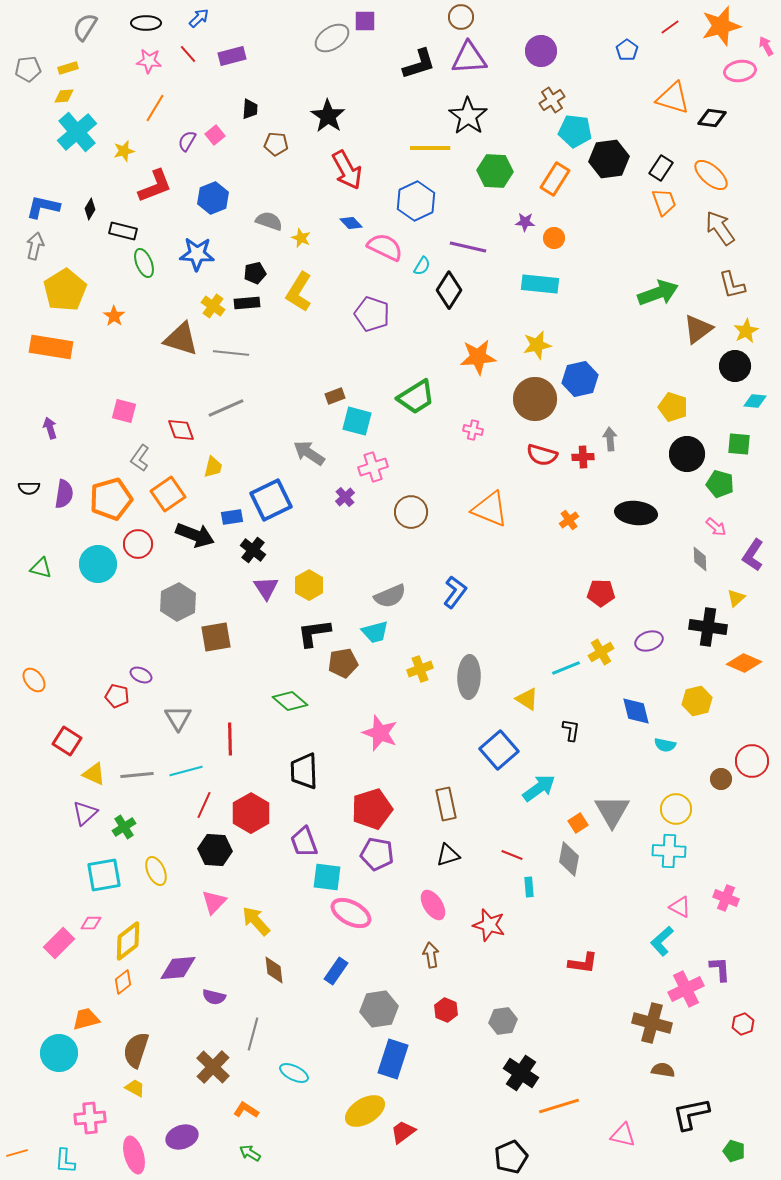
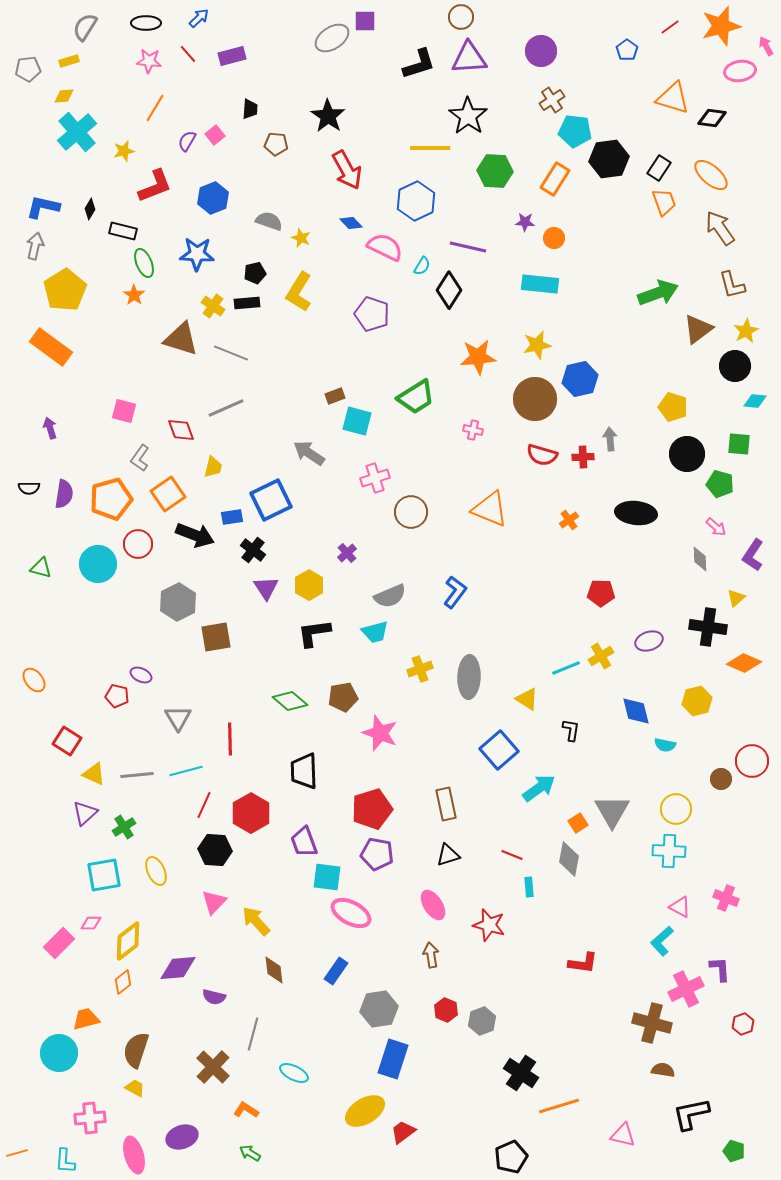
yellow rectangle at (68, 68): moved 1 px right, 7 px up
black rectangle at (661, 168): moved 2 px left
orange star at (114, 316): moved 20 px right, 21 px up
orange rectangle at (51, 347): rotated 27 degrees clockwise
gray line at (231, 353): rotated 16 degrees clockwise
pink cross at (373, 467): moved 2 px right, 11 px down
purple cross at (345, 497): moved 2 px right, 56 px down
yellow cross at (601, 652): moved 4 px down
brown pentagon at (343, 663): moved 34 px down
gray hexagon at (503, 1021): moved 21 px left; rotated 12 degrees counterclockwise
